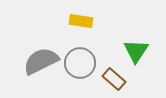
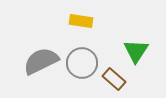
gray circle: moved 2 px right
